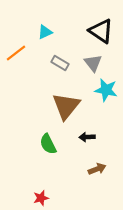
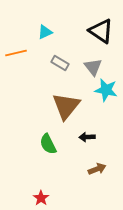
orange line: rotated 25 degrees clockwise
gray triangle: moved 4 px down
red star: rotated 21 degrees counterclockwise
